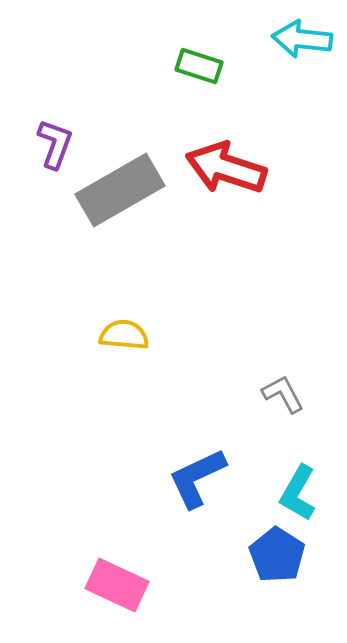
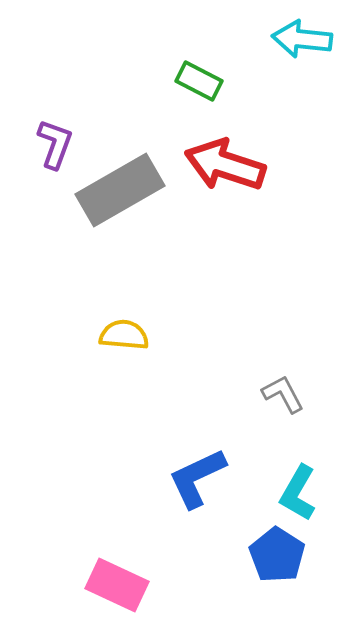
green rectangle: moved 15 px down; rotated 9 degrees clockwise
red arrow: moved 1 px left, 3 px up
